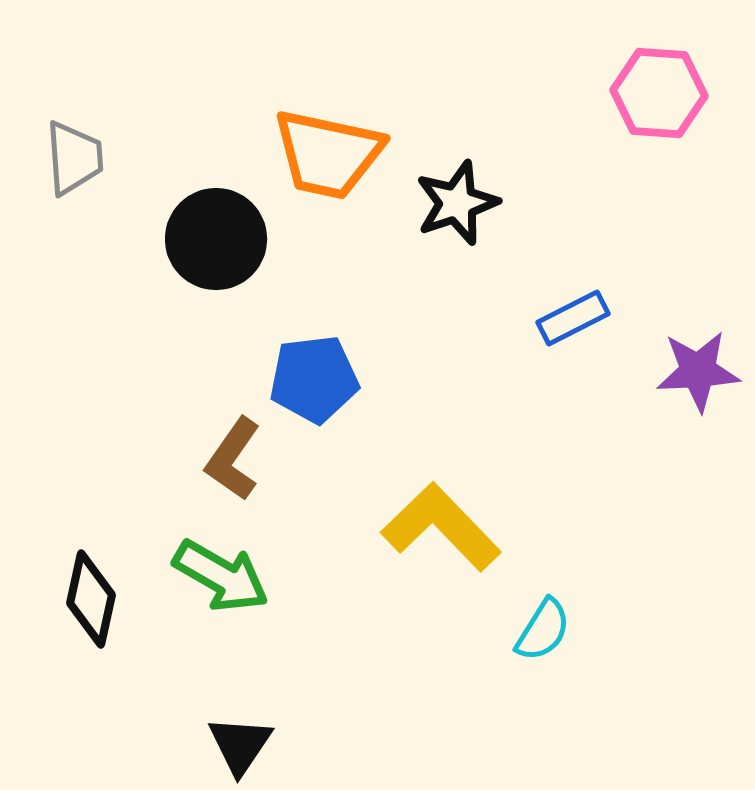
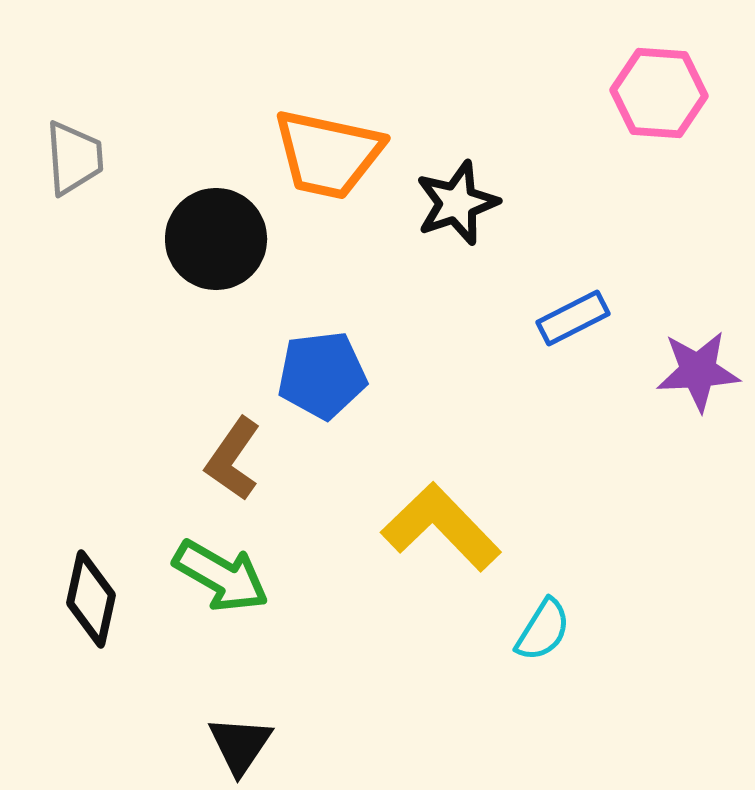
blue pentagon: moved 8 px right, 4 px up
